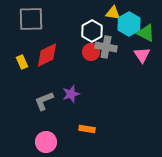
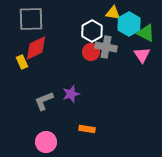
red diamond: moved 11 px left, 7 px up
